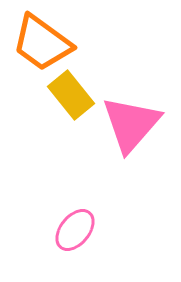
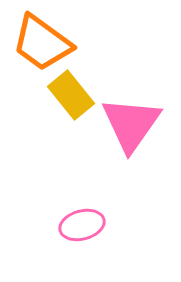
pink triangle: rotated 6 degrees counterclockwise
pink ellipse: moved 7 px right, 5 px up; rotated 36 degrees clockwise
